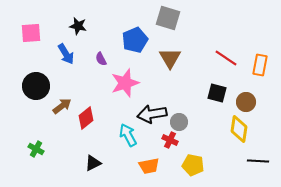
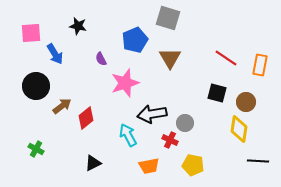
blue arrow: moved 11 px left
gray circle: moved 6 px right, 1 px down
